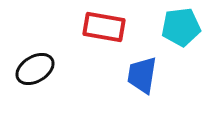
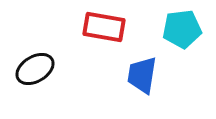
cyan pentagon: moved 1 px right, 2 px down
